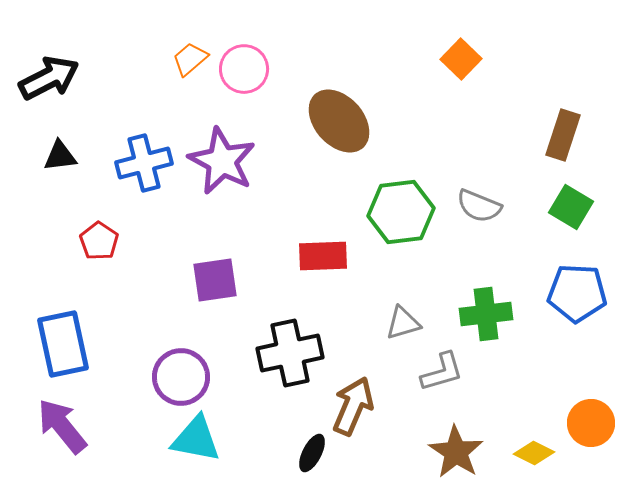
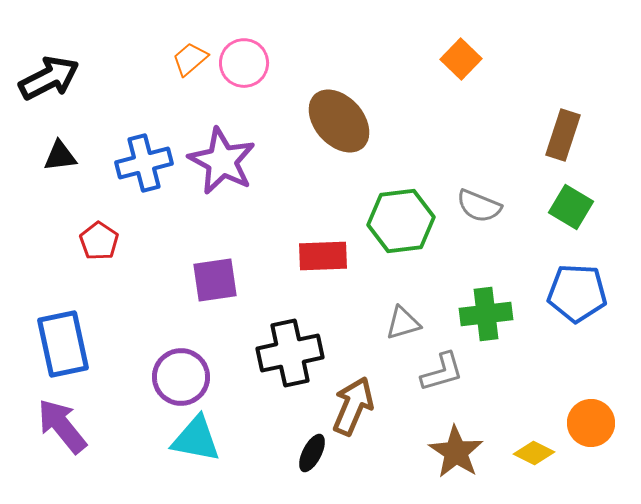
pink circle: moved 6 px up
green hexagon: moved 9 px down
